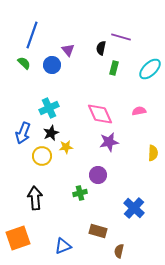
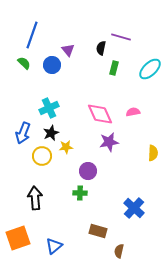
pink semicircle: moved 6 px left, 1 px down
purple circle: moved 10 px left, 4 px up
green cross: rotated 16 degrees clockwise
blue triangle: moved 9 px left; rotated 18 degrees counterclockwise
